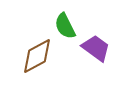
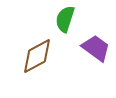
green semicircle: moved 7 px up; rotated 44 degrees clockwise
